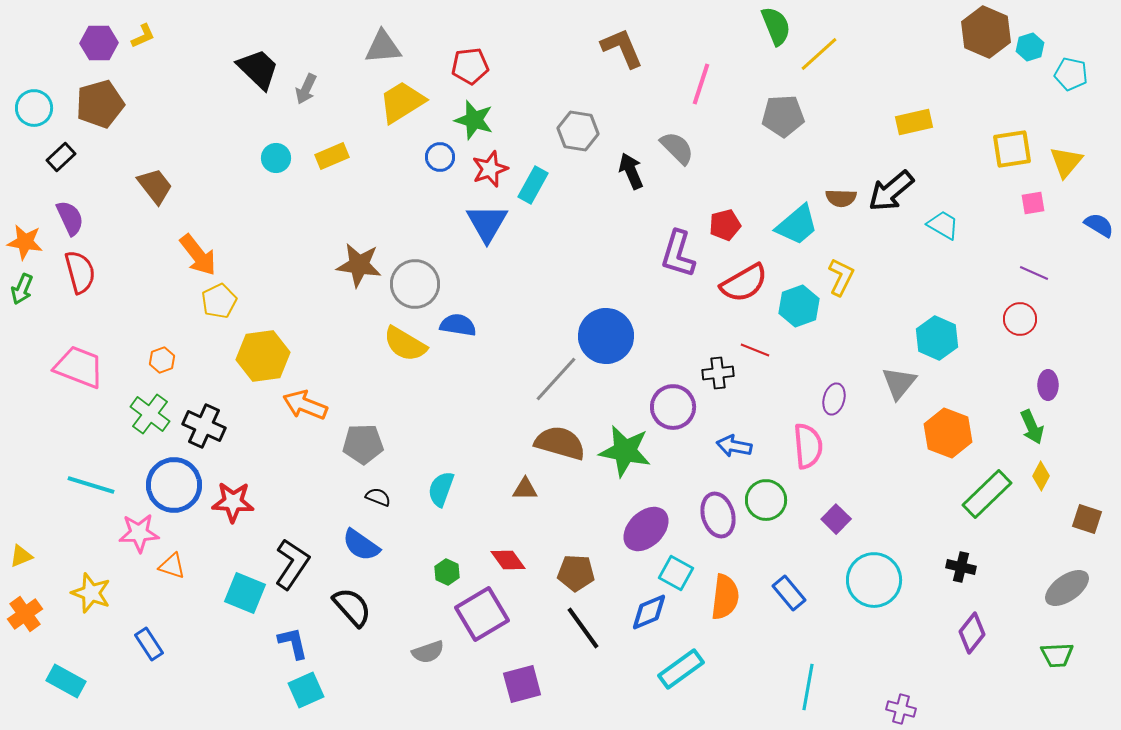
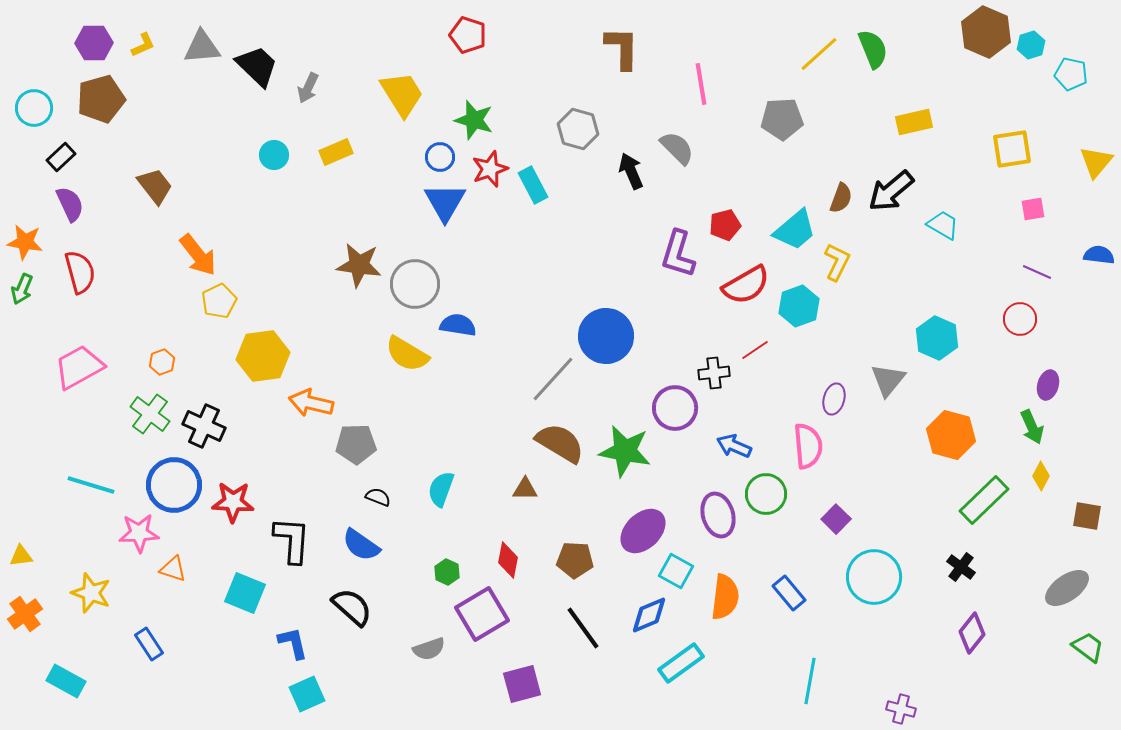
green semicircle at (776, 26): moved 97 px right, 23 px down
yellow L-shape at (143, 36): moved 9 px down
purple hexagon at (99, 43): moved 5 px left
gray triangle at (383, 47): moved 181 px left
cyan hexagon at (1030, 47): moved 1 px right, 2 px up
brown L-shape at (622, 48): rotated 24 degrees clockwise
red pentagon at (470, 66): moved 2 px left, 31 px up; rotated 24 degrees clockwise
black trapezoid at (258, 69): moved 1 px left, 3 px up
pink line at (701, 84): rotated 27 degrees counterclockwise
gray arrow at (306, 89): moved 2 px right, 1 px up
yellow trapezoid at (402, 102): moved 8 px up; rotated 90 degrees clockwise
brown pentagon at (100, 104): moved 1 px right, 5 px up
gray pentagon at (783, 116): moved 1 px left, 3 px down
gray hexagon at (578, 131): moved 2 px up; rotated 6 degrees clockwise
yellow rectangle at (332, 156): moved 4 px right, 4 px up
cyan circle at (276, 158): moved 2 px left, 3 px up
yellow triangle at (1066, 162): moved 30 px right
cyan rectangle at (533, 185): rotated 57 degrees counterclockwise
brown semicircle at (841, 198): rotated 72 degrees counterclockwise
pink square at (1033, 203): moved 6 px down
purple semicircle at (70, 218): moved 14 px up
blue triangle at (487, 223): moved 42 px left, 21 px up
cyan trapezoid at (797, 225): moved 2 px left, 5 px down
blue semicircle at (1099, 225): moved 30 px down; rotated 24 degrees counterclockwise
purple line at (1034, 273): moved 3 px right, 1 px up
yellow L-shape at (841, 277): moved 4 px left, 15 px up
red semicircle at (744, 283): moved 2 px right, 2 px down
yellow semicircle at (405, 344): moved 2 px right, 10 px down
red line at (755, 350): rotated 56 degrees counterclockwise
orange hexagon at (162, 360): moved 2 px down
pink trapezoid at (79, 367): rotated 50 degrees counterclockwise
black cross at (718, 373): moved 4 px left
gray line at (556, 379): moved 3 px left
gray triangle at (899, 383): moved 11 px left, 3 px up
purple ellipse at (1048, 385): rotated 16 degrees clockwise
orange arrow at (305, 405): moved 6 px right, 2 px up; rotated 9 degrees counterclockwise
purple circle at (673, 407): moved 2 px right, 1 px down
orange hexagon at (948, 433): moved 3 px right, 2 px down; rotated 6 degrees counterclockwise
brown semicircle at (560, 443): rotated 15 degrees clockwise
gray pentagon at (363, 444): moved 7 px left
blue arrow at (734, 446): rotated 12 degrees clockwise
green rectangle at (987, 494): moved 3 px left, 6 px down
green circle at (766, 500): moved 6 px up
brown square at (1087, 519): moved 3 px up; rotated 8 degrees counterclockwise
purple ellipse at (646, 529): moved 3 px left, 2 px down
yellow triangle at (21, 556): rotated 15 degrees clockwise
red diamond at (508, 560): rotated 48 degrees clockwise
black L-shape at (292, 564): moved 24 px up; rotated 30 degrees counterclockwise
orange triangle at (172, 566): moved 1 px right, 3 px down
black cross at (961, 567): rotated 24 degrees clockwise
brown pentagon at (576, 573): moved 1 px left, 13 px up
cyan square at (676, 573): moved 2 px up
cyan circle at (874, 580): moved 3 px up
black semicircle at (352, 607): rotated 6 degrees counterclockwise
blue diamond at (649, 612): moved 3 px down
gray semicircle at (428, 652): moved 1 px right, 3 px up
green trapezoid at (1057, 655): moved 31 px right, 8 px up; rotated 140 degrees counterclockwise
cyan rectangle at (681, 669): moved 6 px up
cyan line at (808, 687): moved 2 px right, 6 px up
cyan square at (306, 690): moved 1 px right, 4 px down
